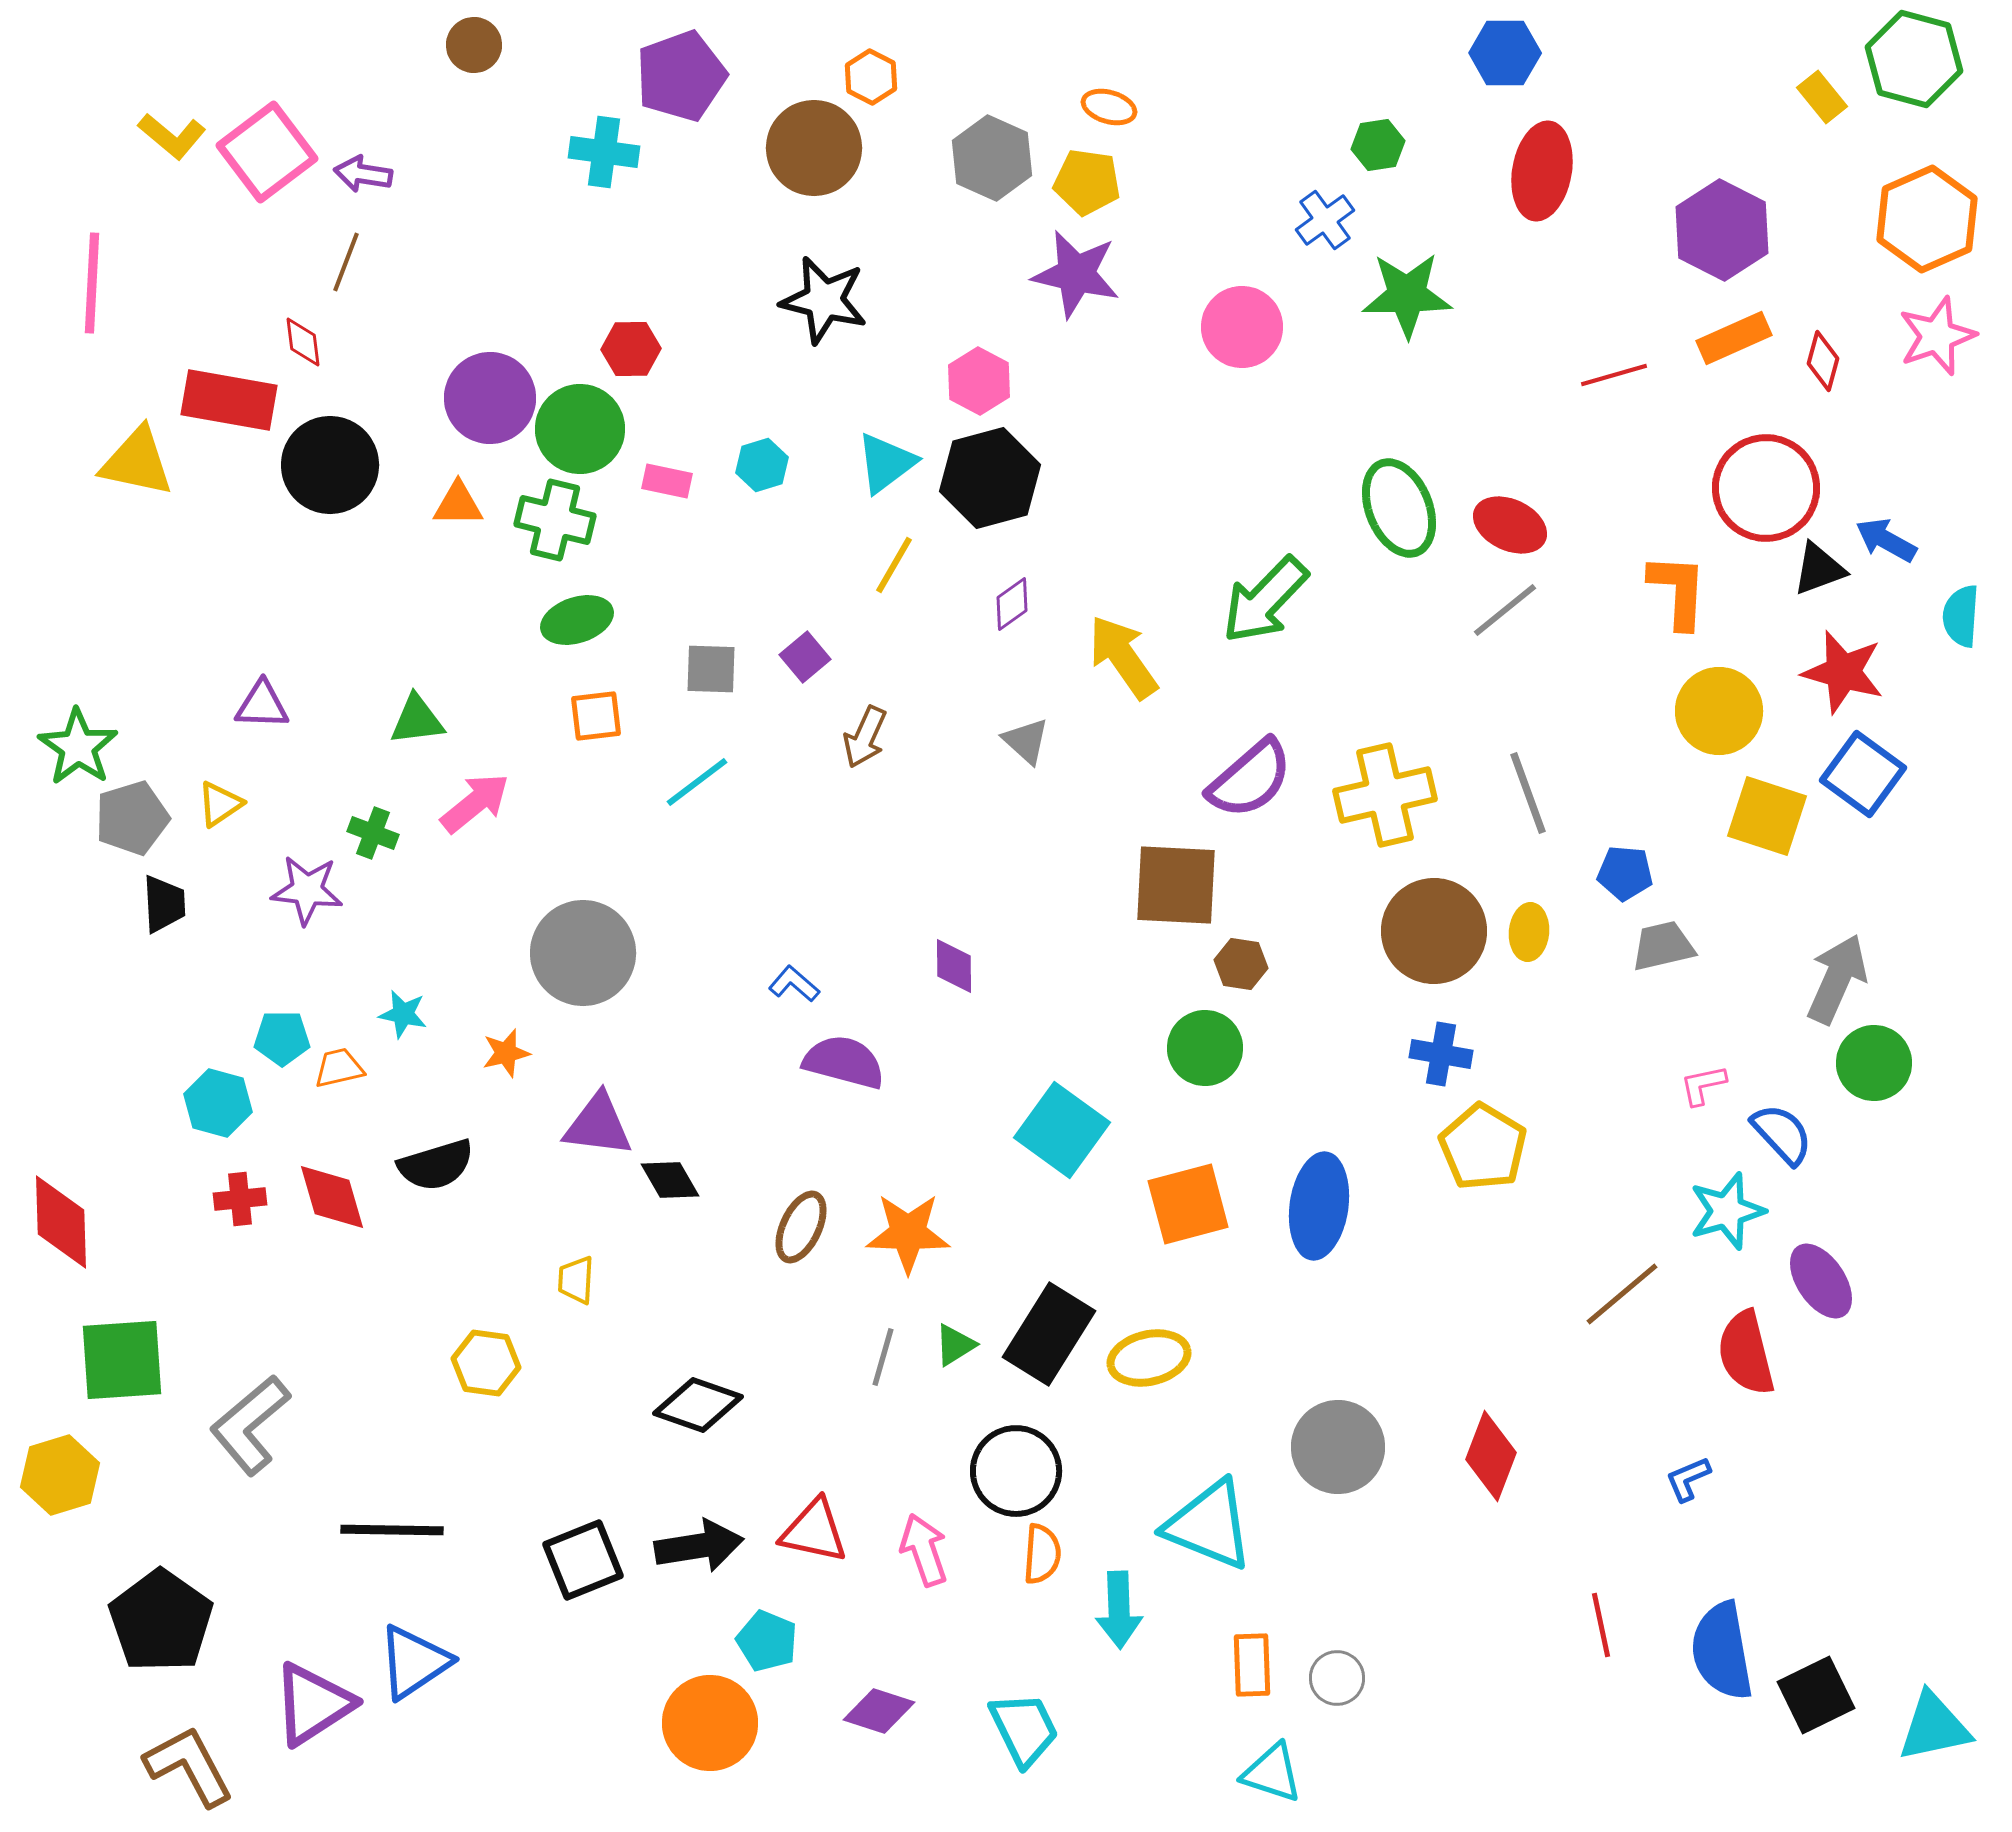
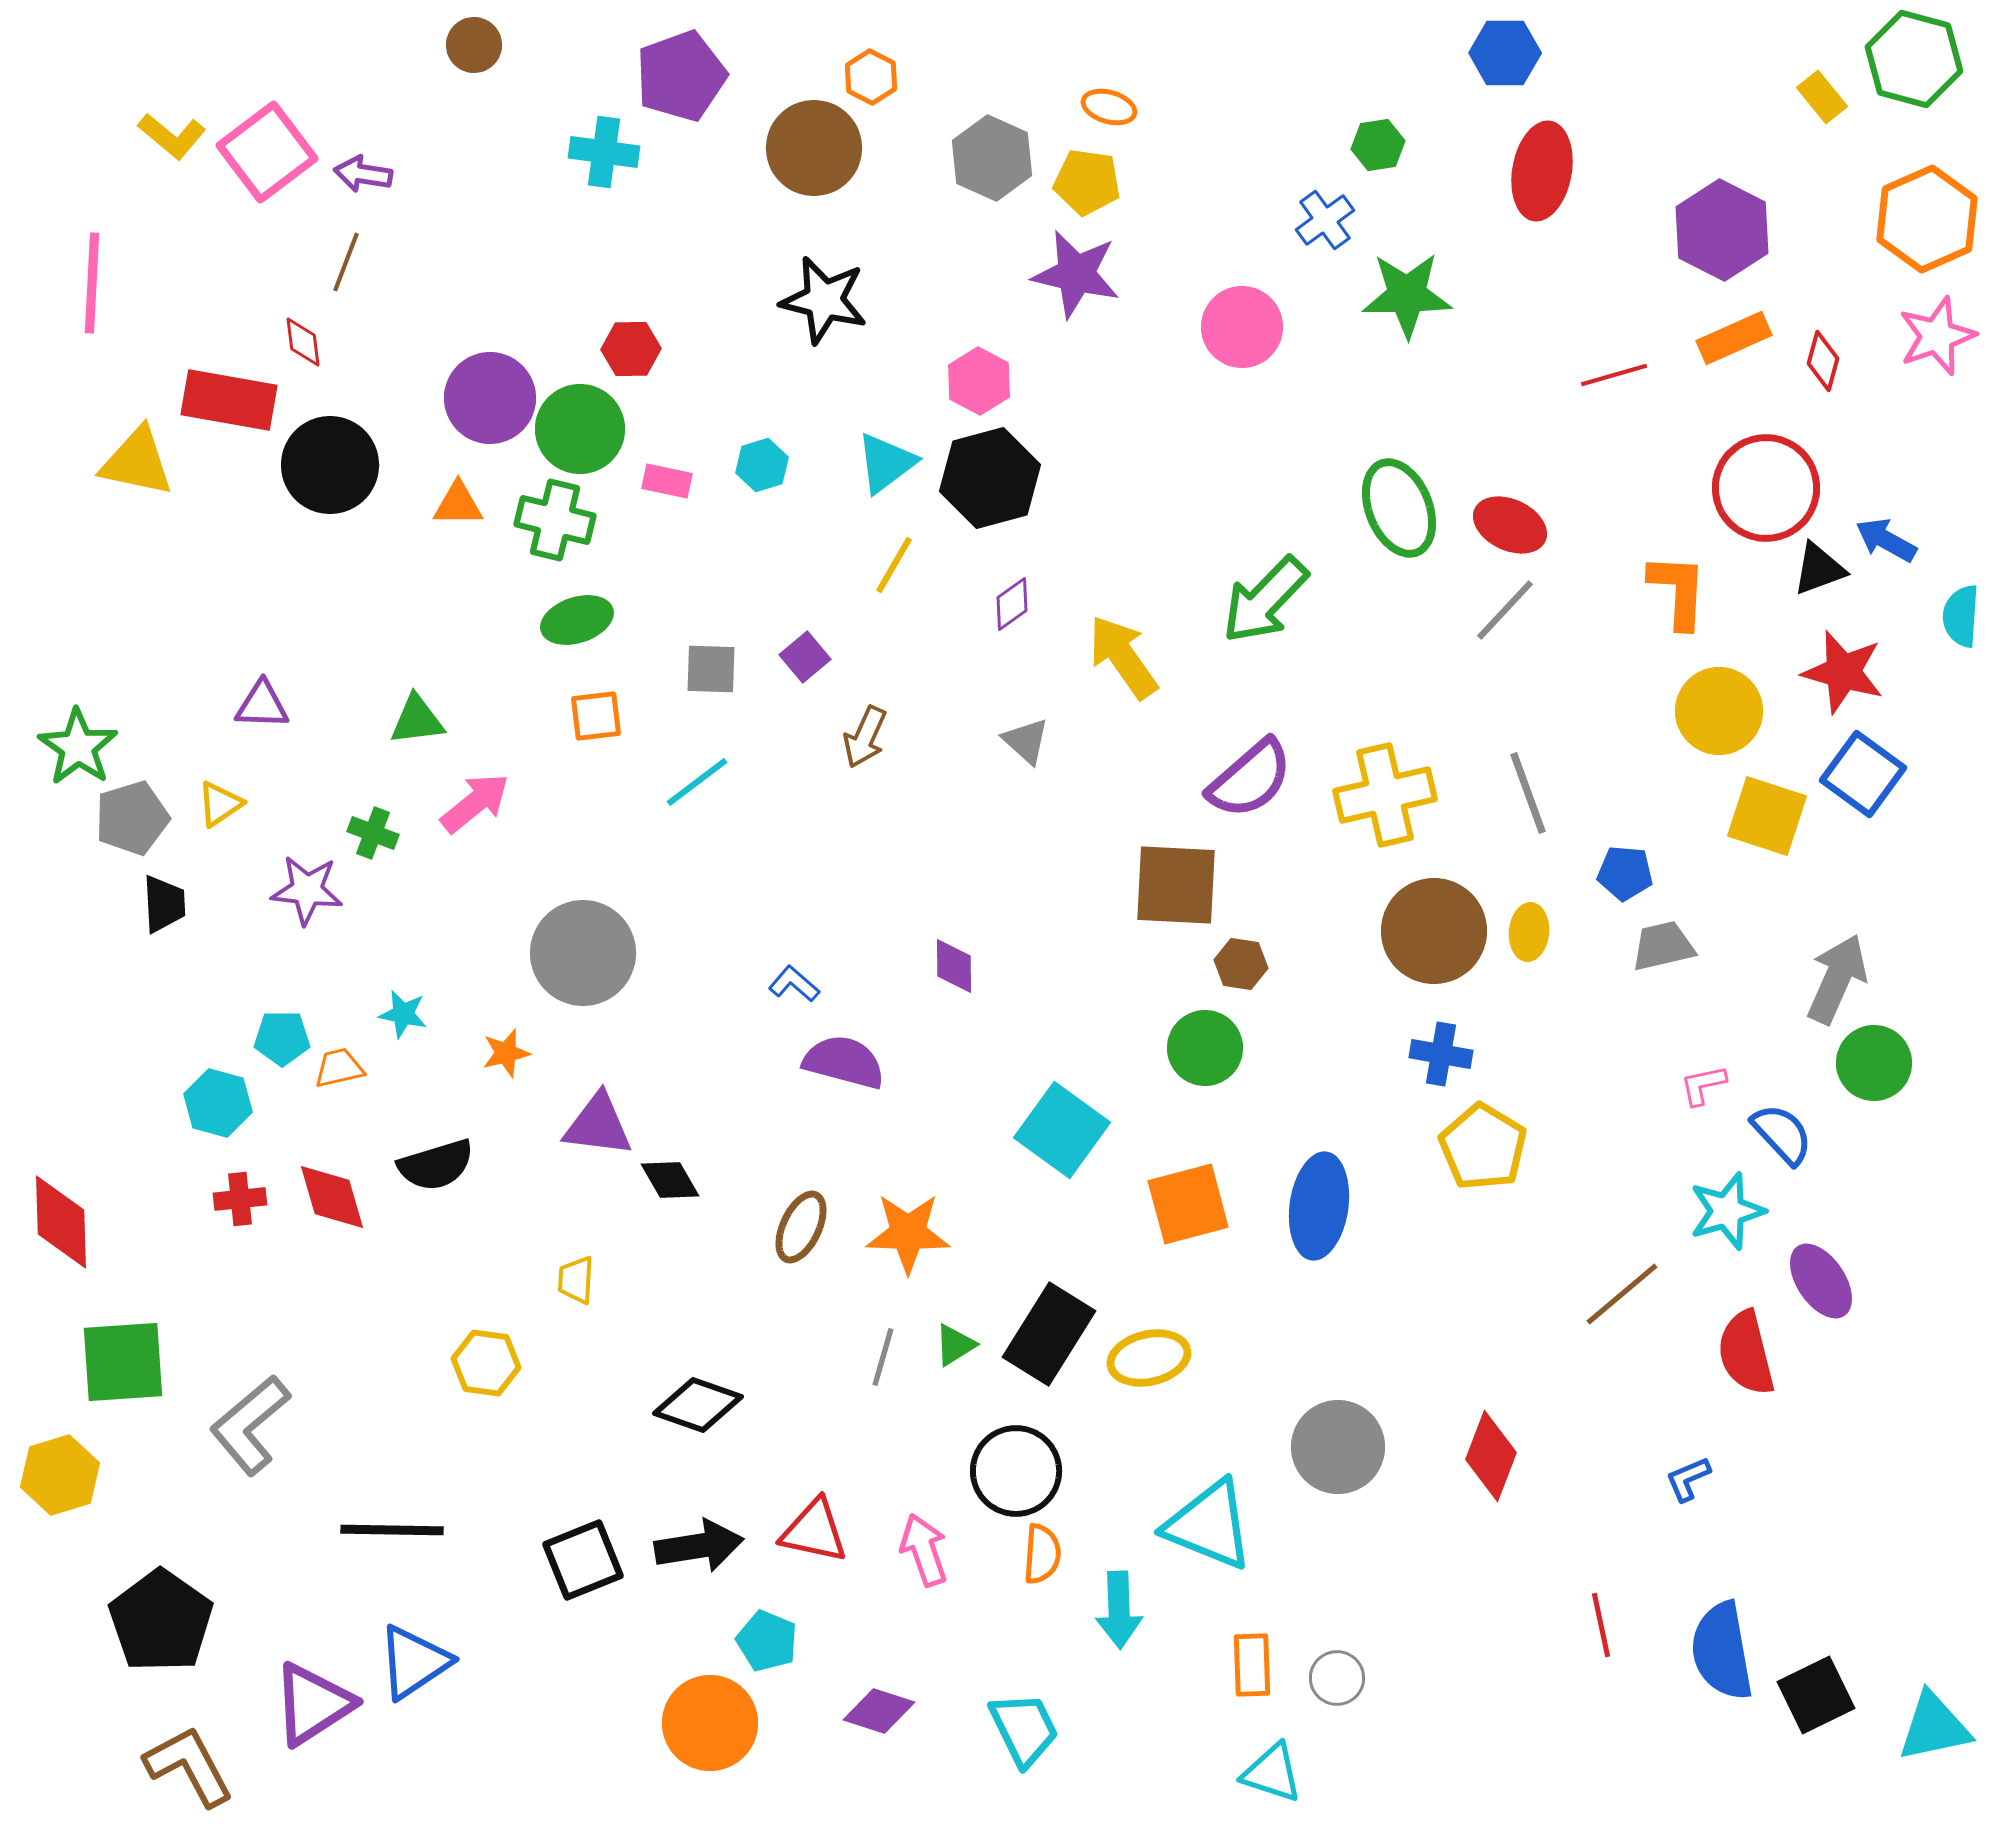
gray line at (1505, 610): rotated 8 degrees counterclockwise
green square at (122, 1360): moved 1 px right, 2 px down
